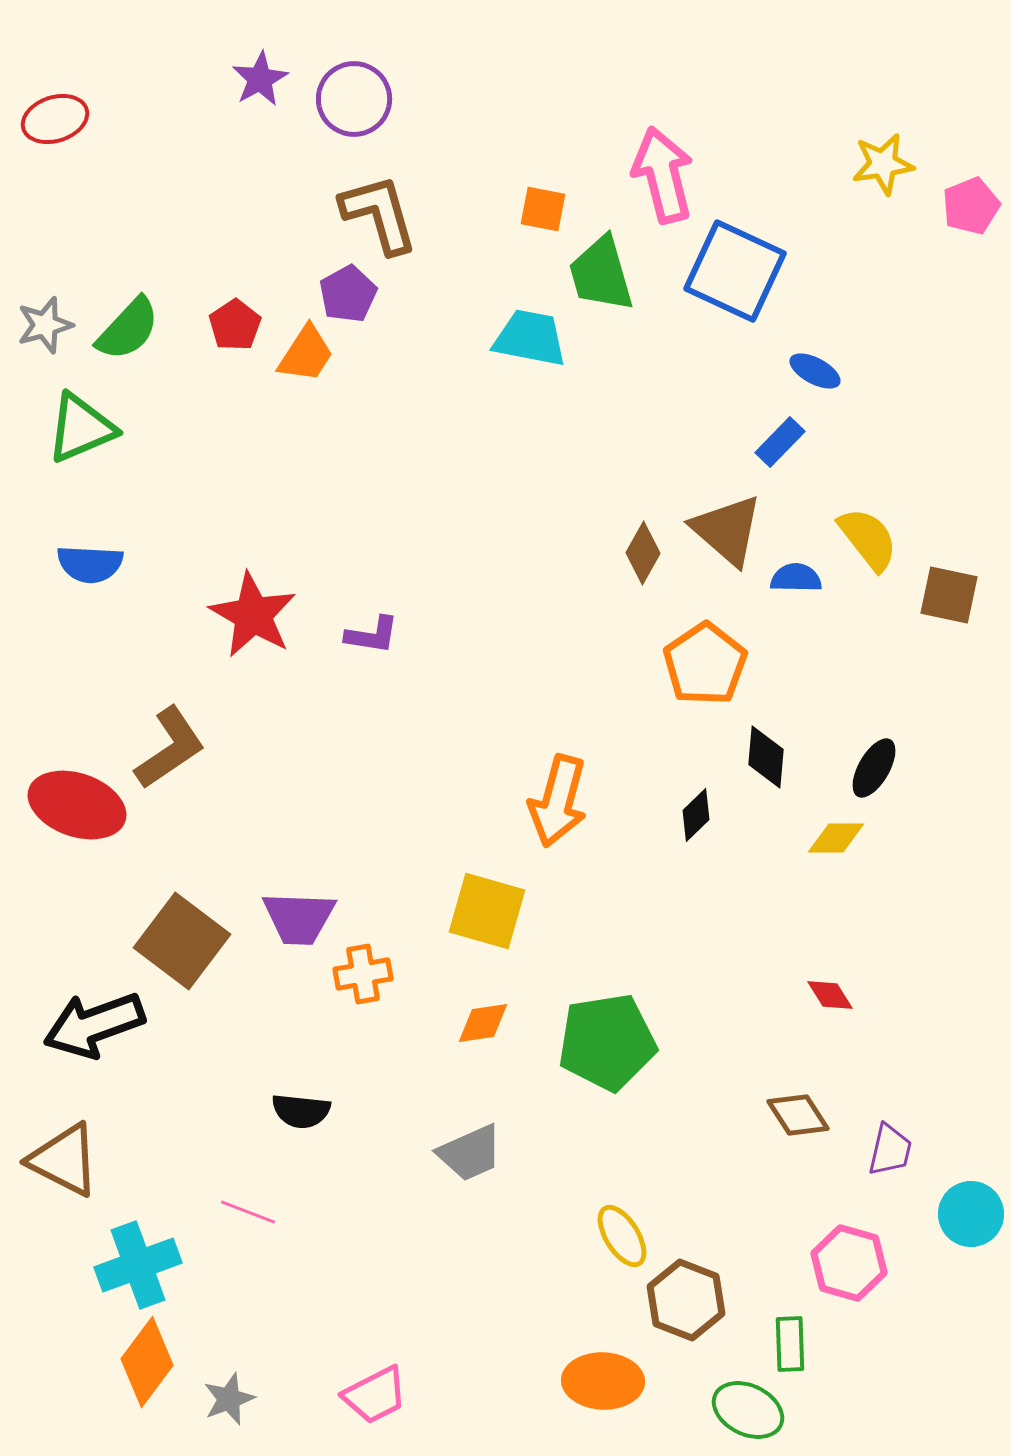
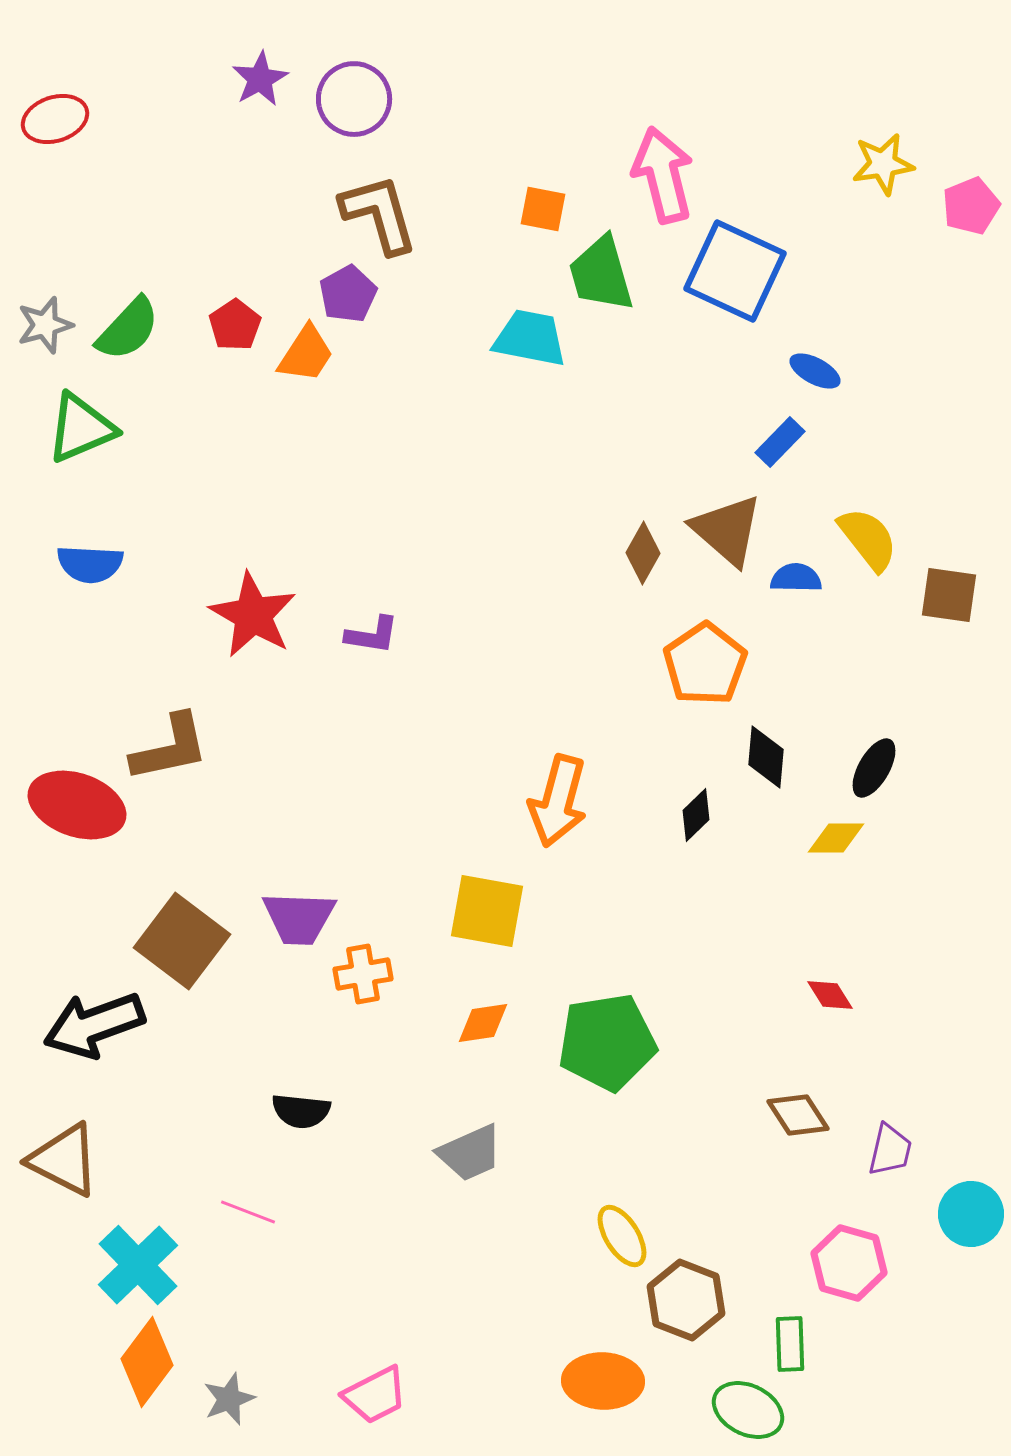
brown square at (949, 595): rotated 4 degrees counterclockwise
brown L-shape at (170, 748): rotated 22 degrees clockwise
yellow square at (487, 911): rotated 6 degrees counterclockwise
cyan cross at (138, 1265): rotated 24 degrees counterclockwise
